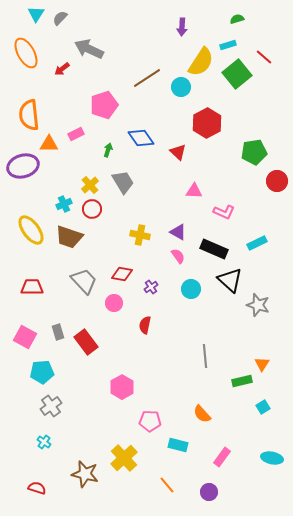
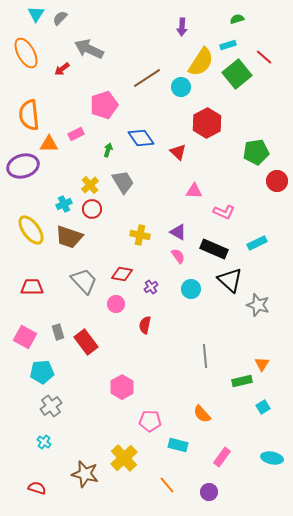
green pentagon at (254, 152): moved 2 px right
pink circle at (114, 303): moved 2 px right, 1 px down
